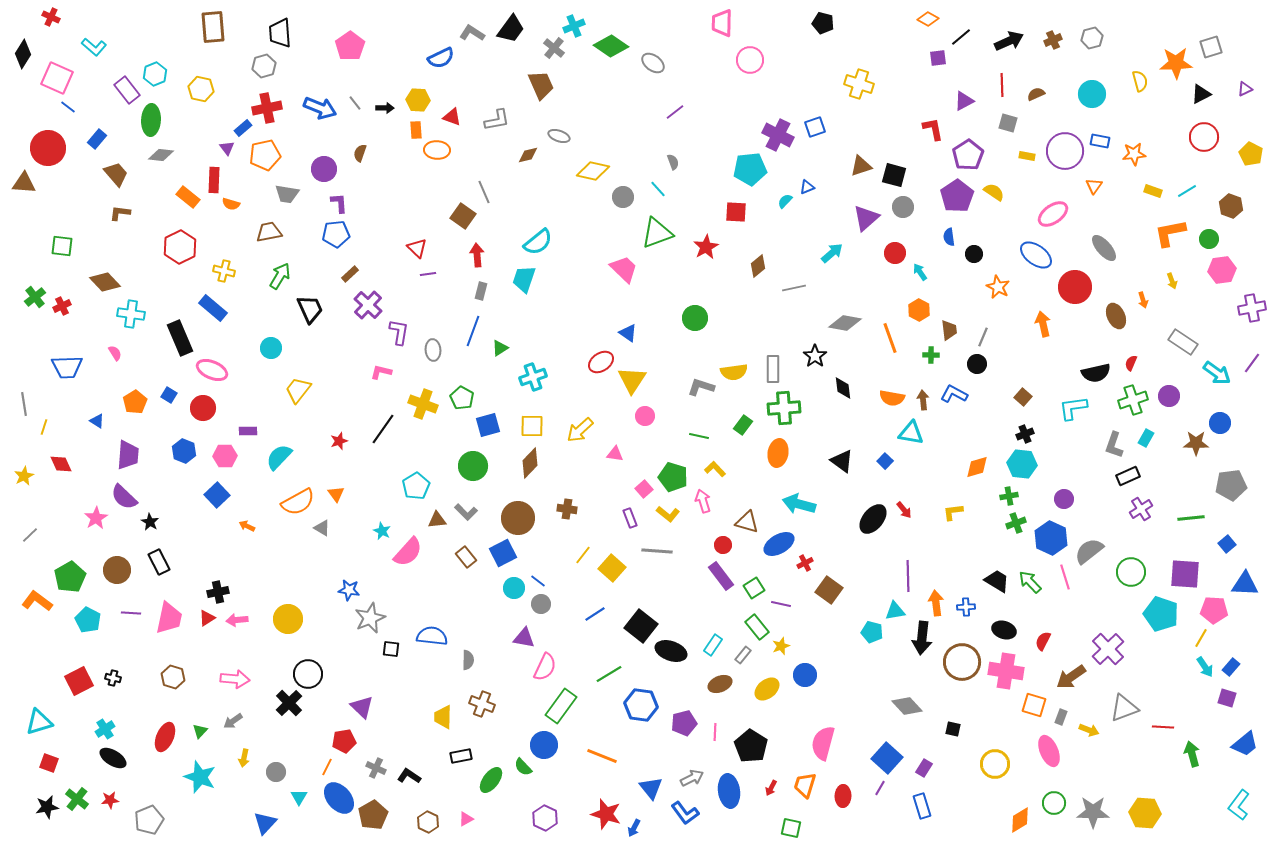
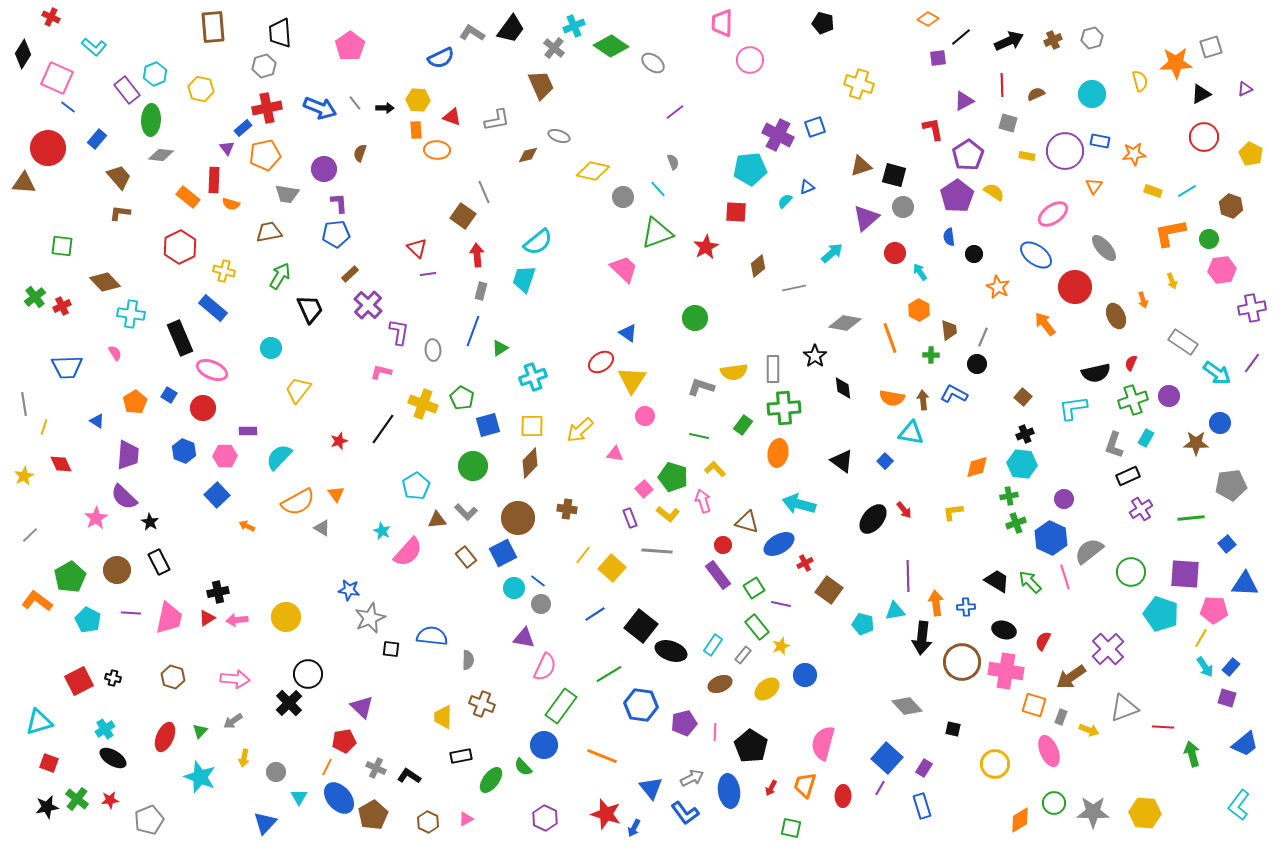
brown trapezoid at (116, 174): moved 3 px right, 3 px down
orange arrow at (1043, 324): moved 2 px right; rotated 25 degrees counterclockwise
purple rectangle at (721, 576): moved 3 px left, 1 px up
yellow circle at (288, 619): moved 2 px left, 2 px up
cyan pentagon at (872, 632): moved 9 px left, 8 px up
